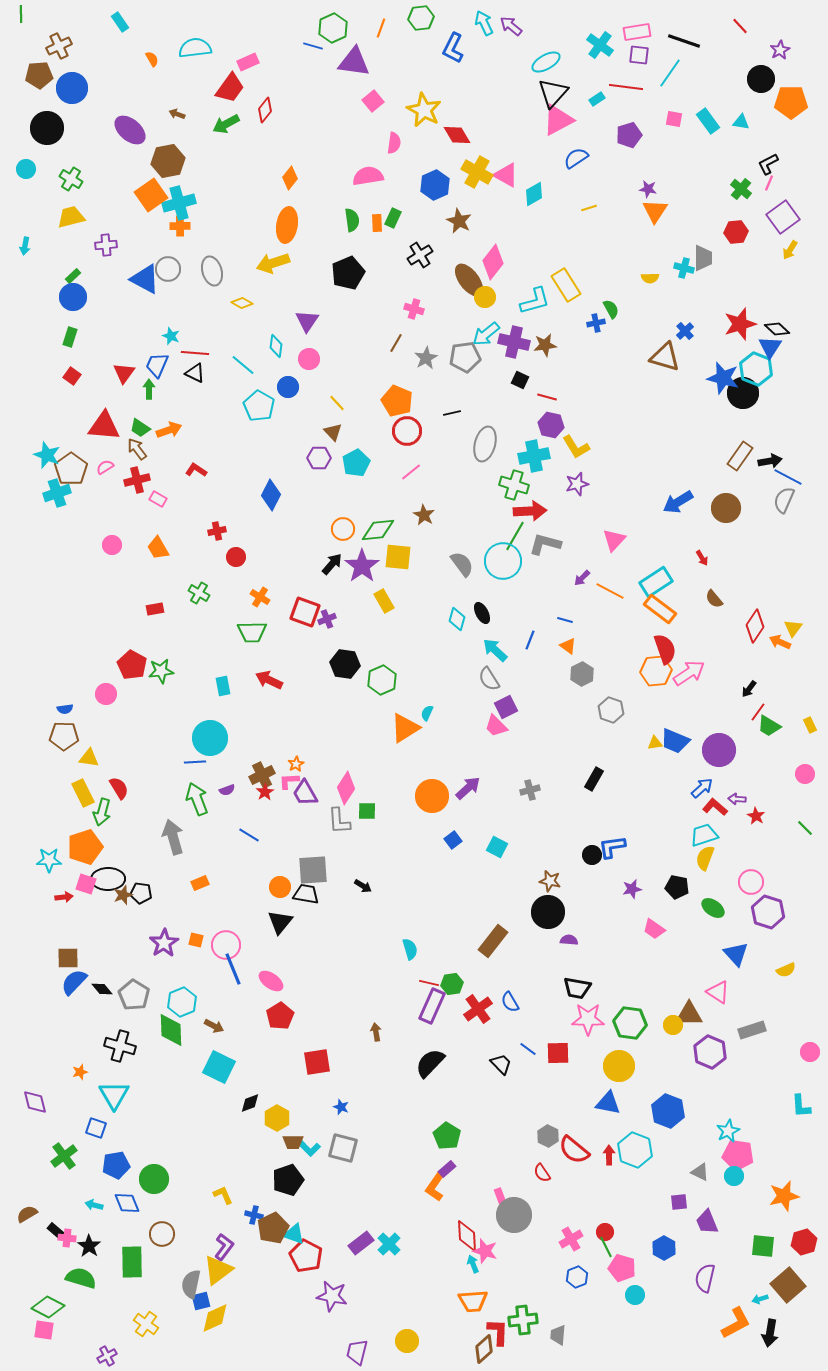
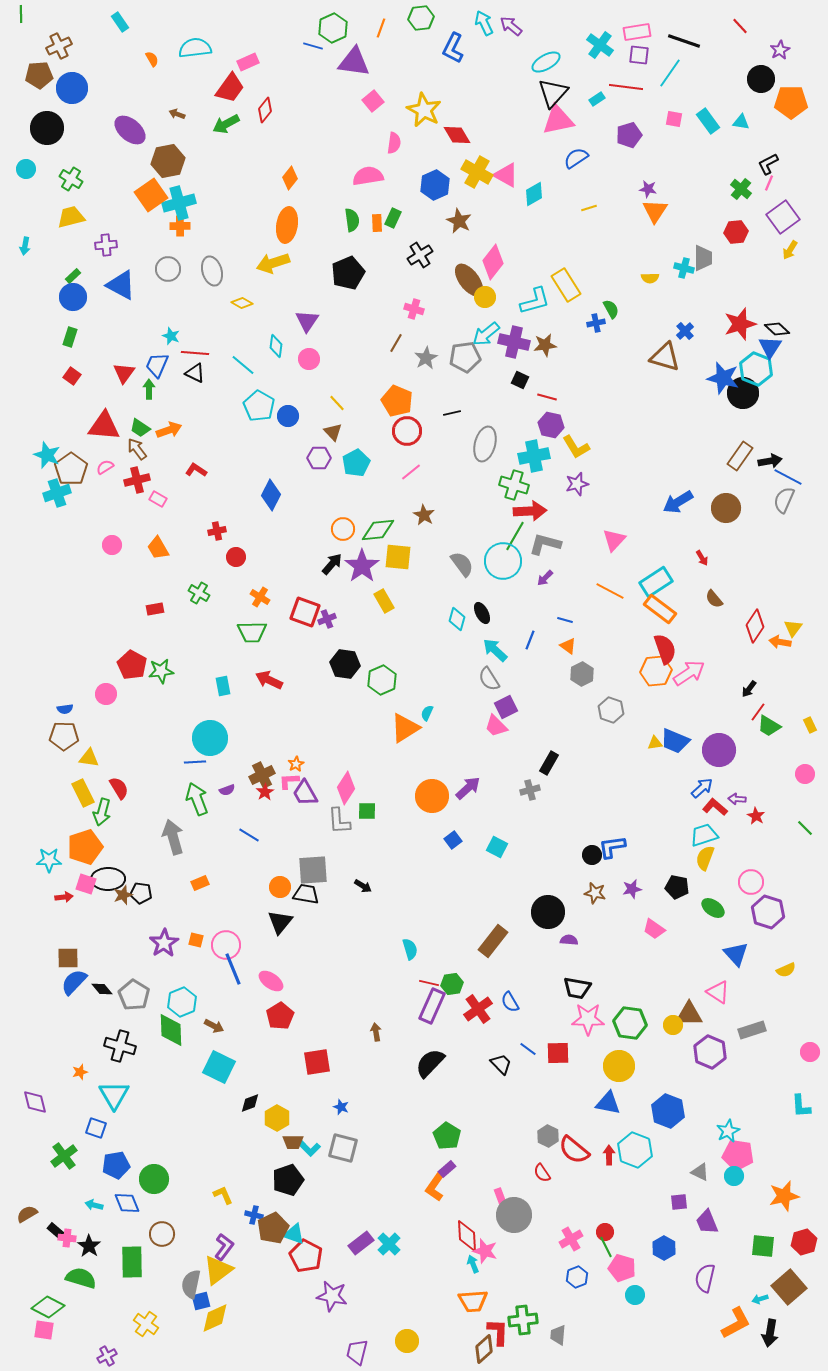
pink triangle at (558, 120): rotated 16 degrees clockwise
blue triangle at (145, 279): moved 24 px left, 6 px down
blue circle at (288, 387): moved 29 px down
purple arrow at (582, 578): moved 37 px left
orange arrow at (780, 642): rotated 15 degrees counterclockwise
black rectangle at (594, 779): moved 45 px left, 16 px up
brown star at (550, 881): moved 45 px right, 12 px down
brown square at (788, 1285): moved 1 px right, 2 px down
